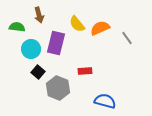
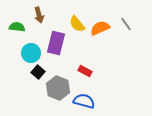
gray line: moved 1 px left, 14 px up
cyan circle: moved 4 px down
red rectangle: rotated 32 degrees clockwise
blue semicircle: moved 21 px left
